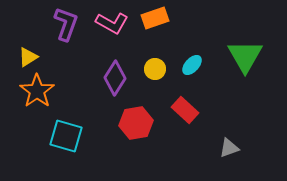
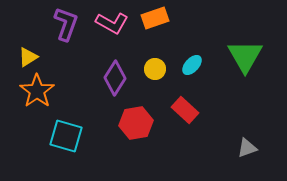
gray triangle: moved 18 px right
